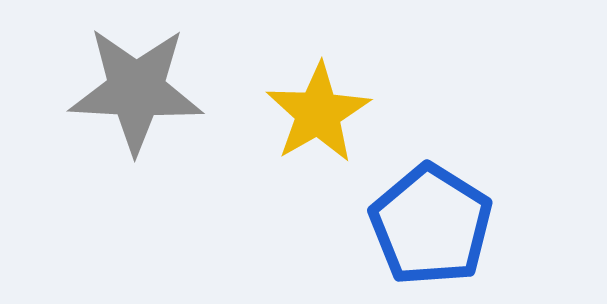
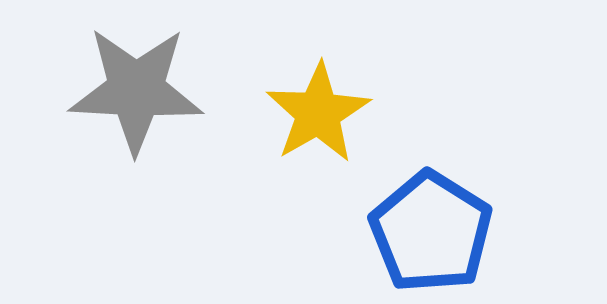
blue pentagon: moved 7 px down
